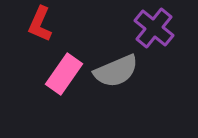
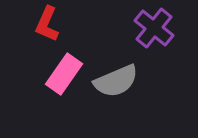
red L-shape: moved 7 px right
gray semicircle: moved 10 px down
